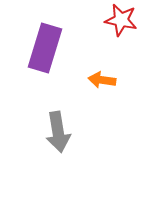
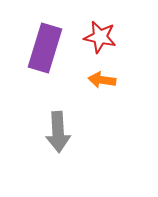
red star: moved 21 px left, 17 px down
gray arrow: rotated 6 degrees clockwise
